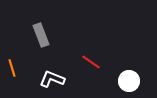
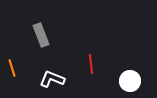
red line: moved 2 px down; rotated 48 degrees clockwise
white circle: moved 1 px right
